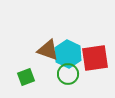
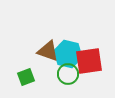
brown triangle: moved 1 px down
cyan hexagon: rotated 12 degrees counterclockwise
red square: moved 6 px left, 3 px down
